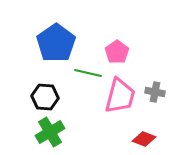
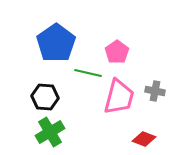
gray cross: moved 1 px up
pink trapezoid: moved 1 px left, 1 px down
